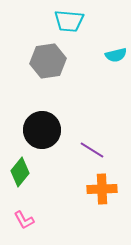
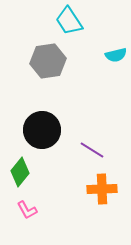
cyan trapezoid: rotated 52 degrees clockwise
pink L-shape: moved 3 px right, 10 px up
